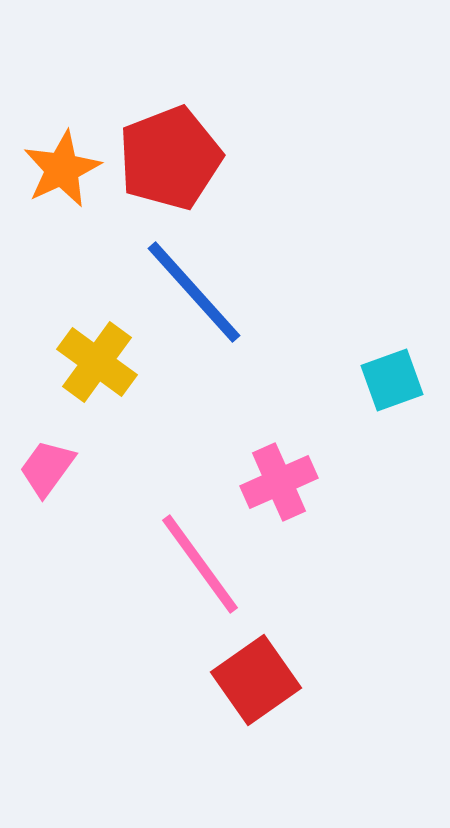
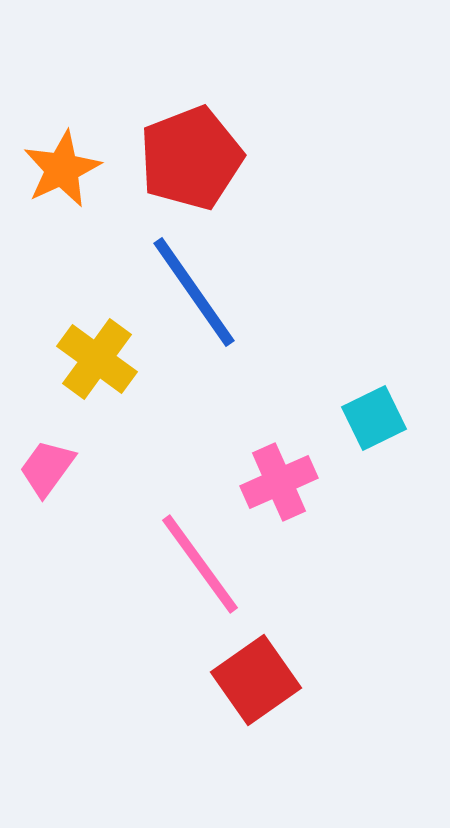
red pentagon: moved 21 px right
blue line: rotated 7 degrees clockwise
yellow cross: moved 3 px up
cyan square: moved 18 px left, 38 px down; rotated 6 degrees counterclockwise
